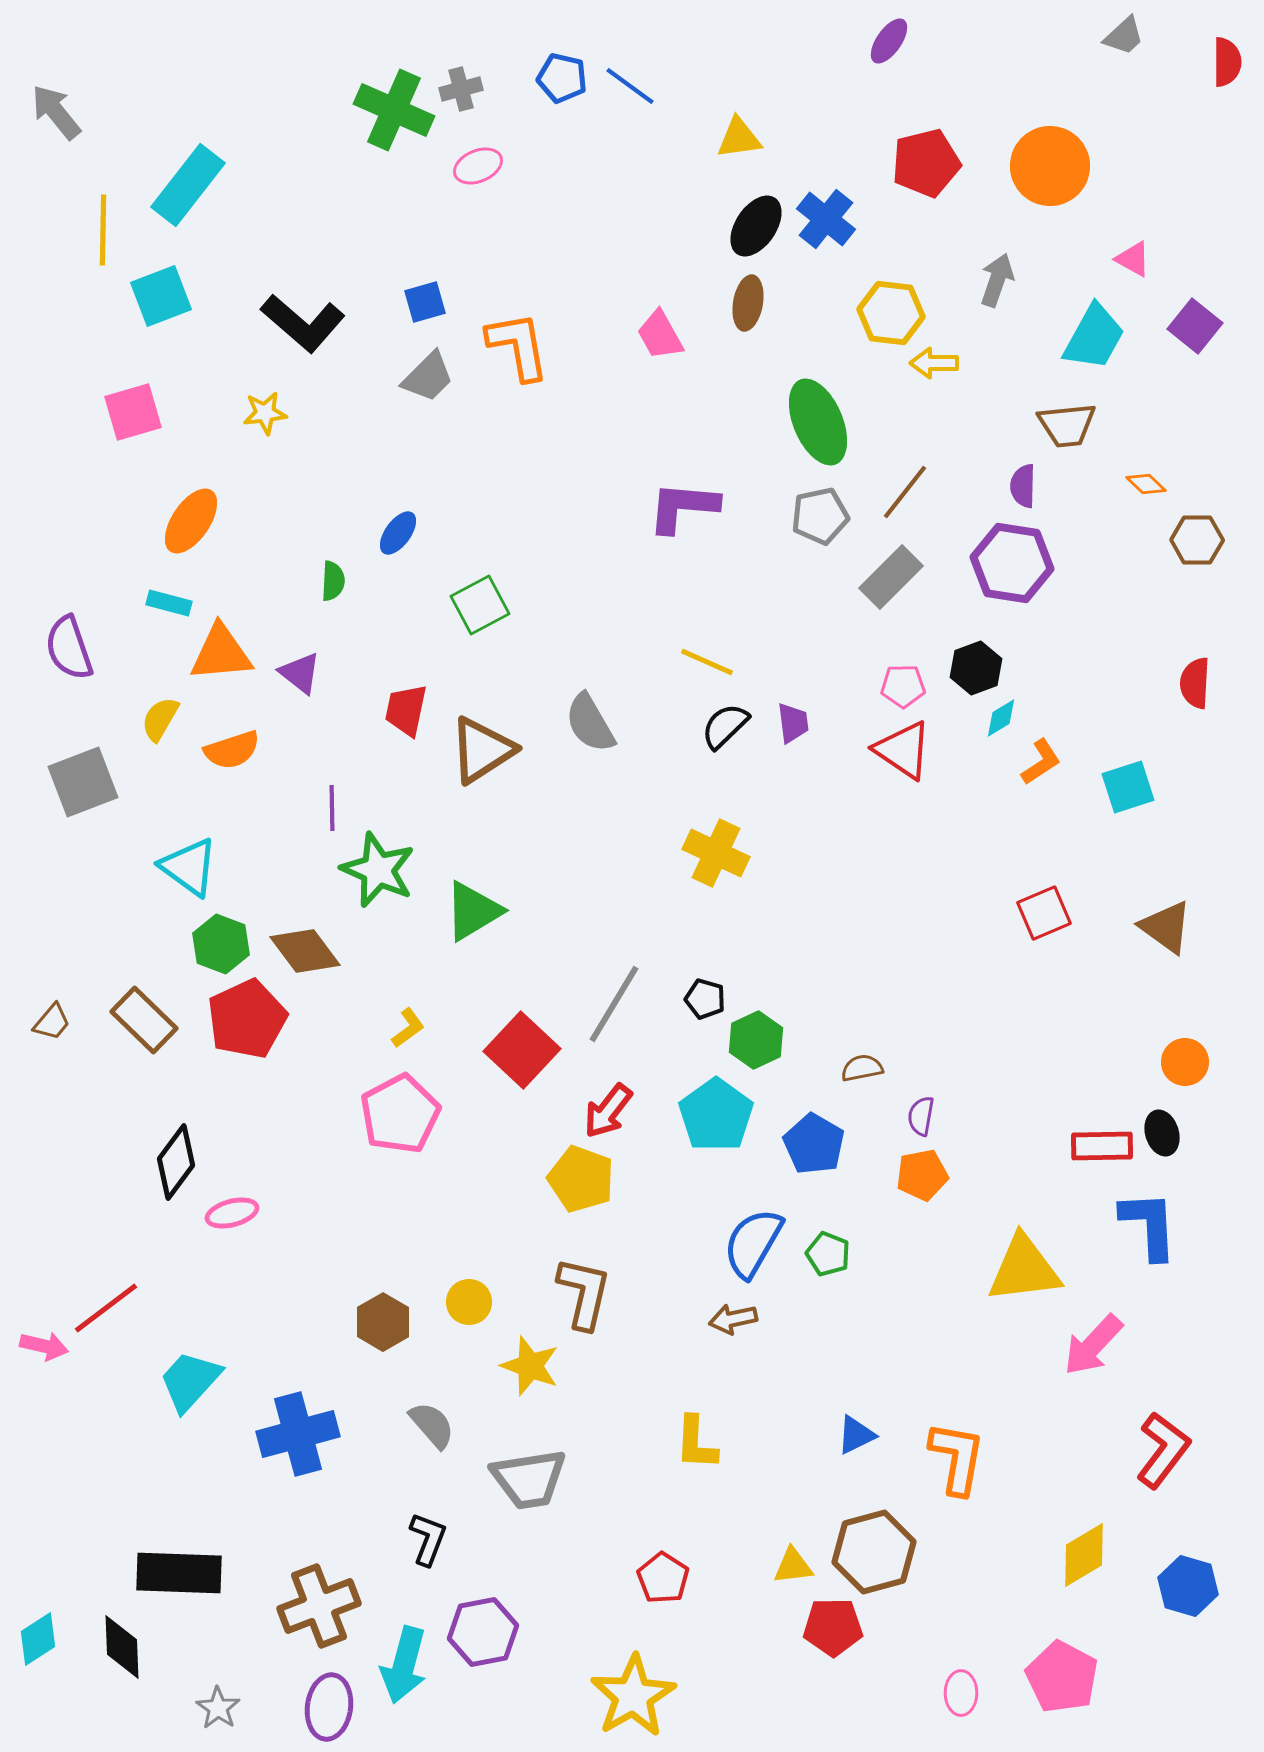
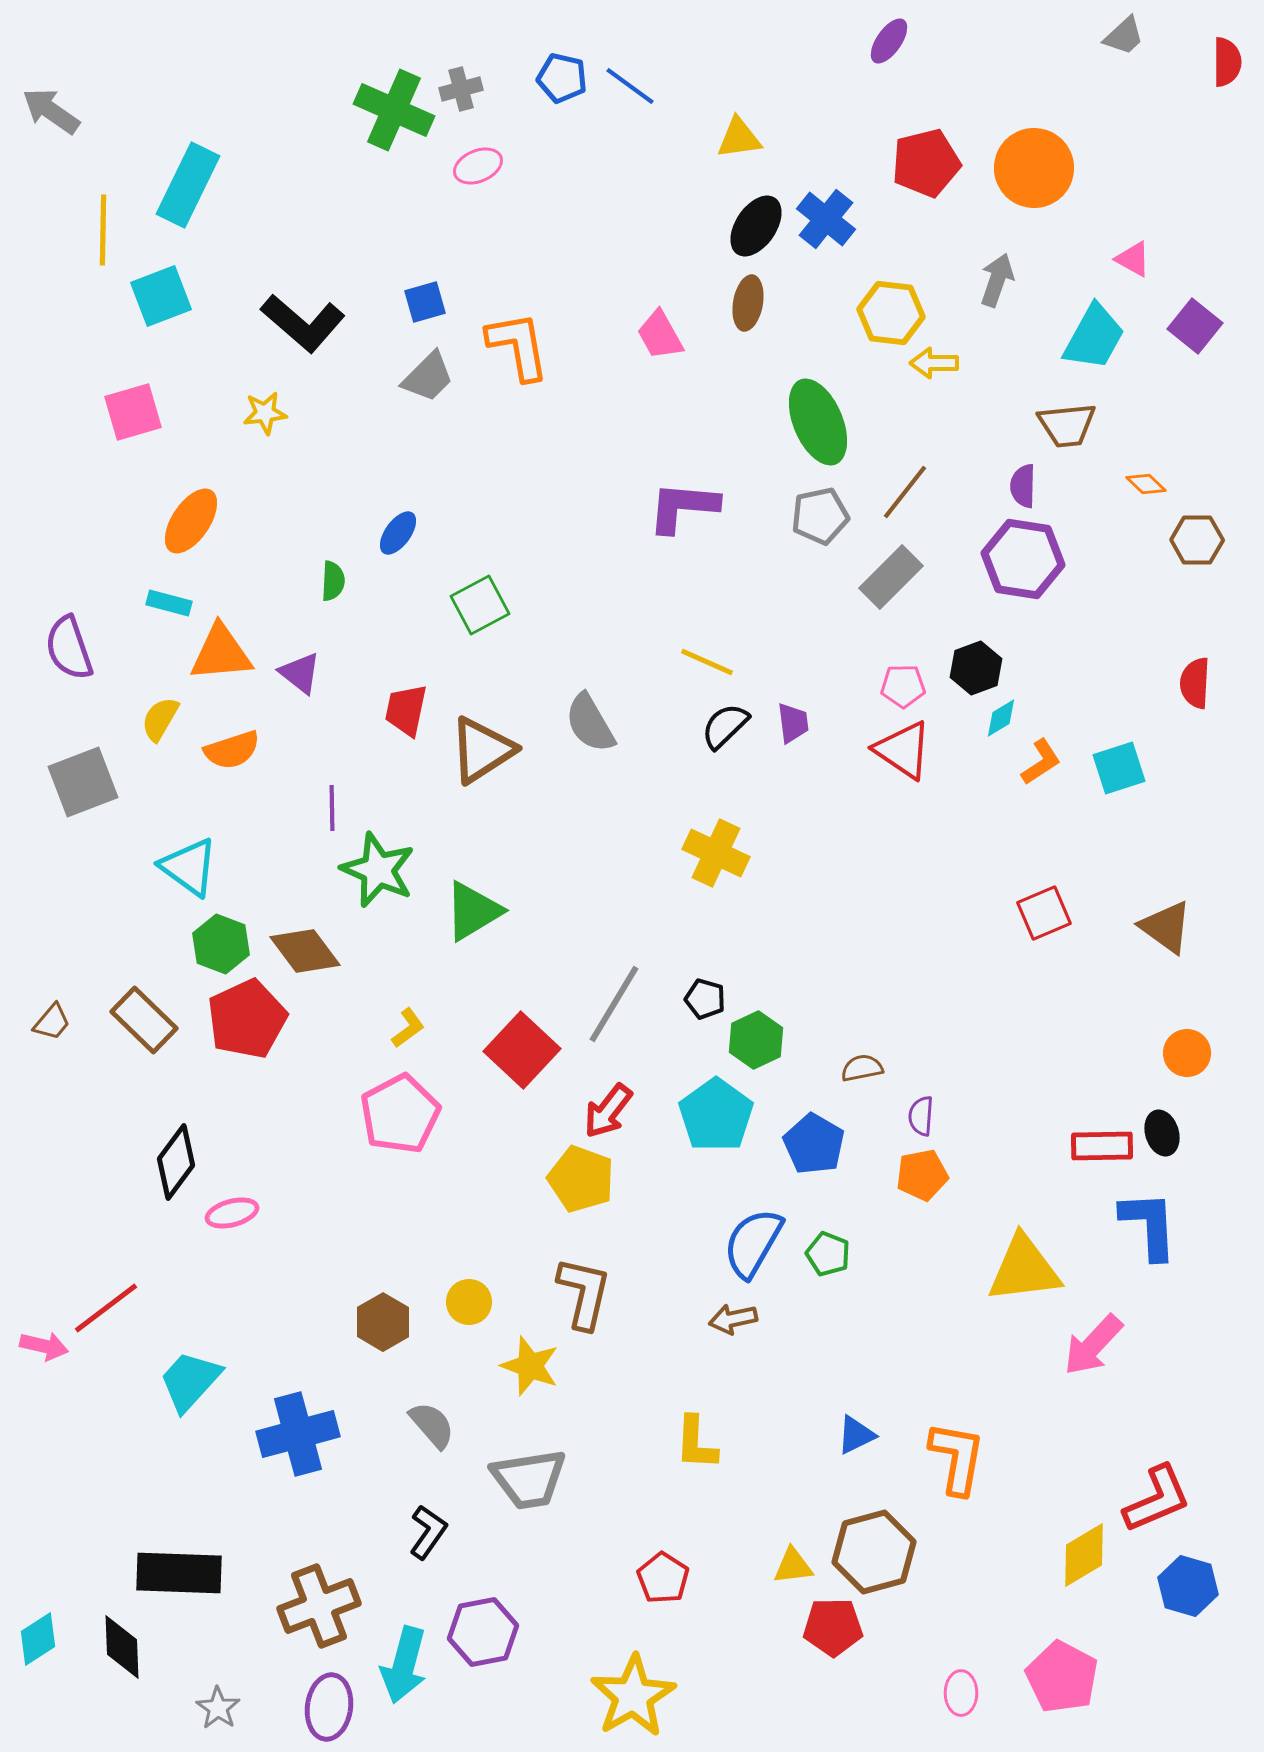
gray arrow at (56, 112): moved 5 px left, 1 px up; rotated 16 degrees counterclockwise
orange circle at (1050, 166): moved 16 px left, 2 px down
cyan rectangle at (188, 185): rotated 12 degrees counterclockwise
purple hexagon at (1012, 563): moved 11 px right, 4 px up
cyan square at (1128, 787): moved 9 px left, 19 px up
orange circle at (1185, 1062): moved 2 px right, 9 px up
purple semicircle at (921, 1116): rotated 6 degrees counterclockwise
red L-shape at (1163, 1450): moved 6 px left, 49 px down; rotated 30 degrees clockwise
black L-shape at (428, 1539): moved 7 px up; rotated 14 degrees clockwise
